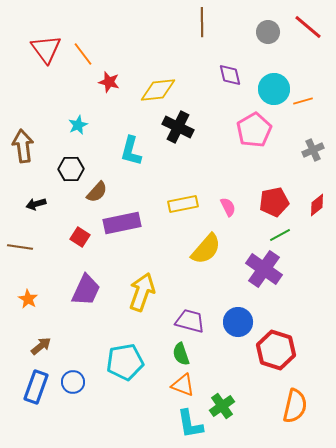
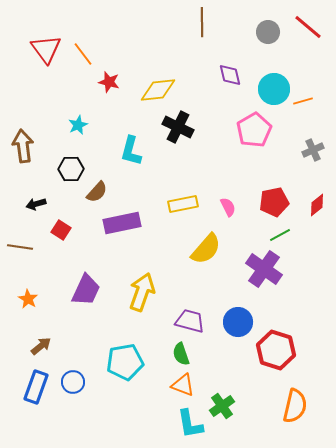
red square at (80, 237): moved 19 px left, 7 px up
